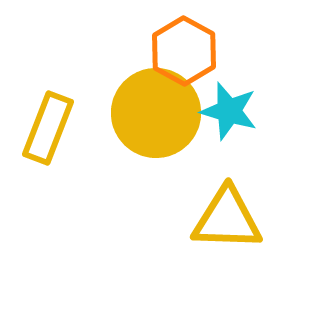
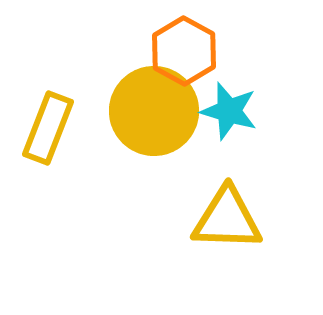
yellow circle: moved 2 px left, 2 px up
